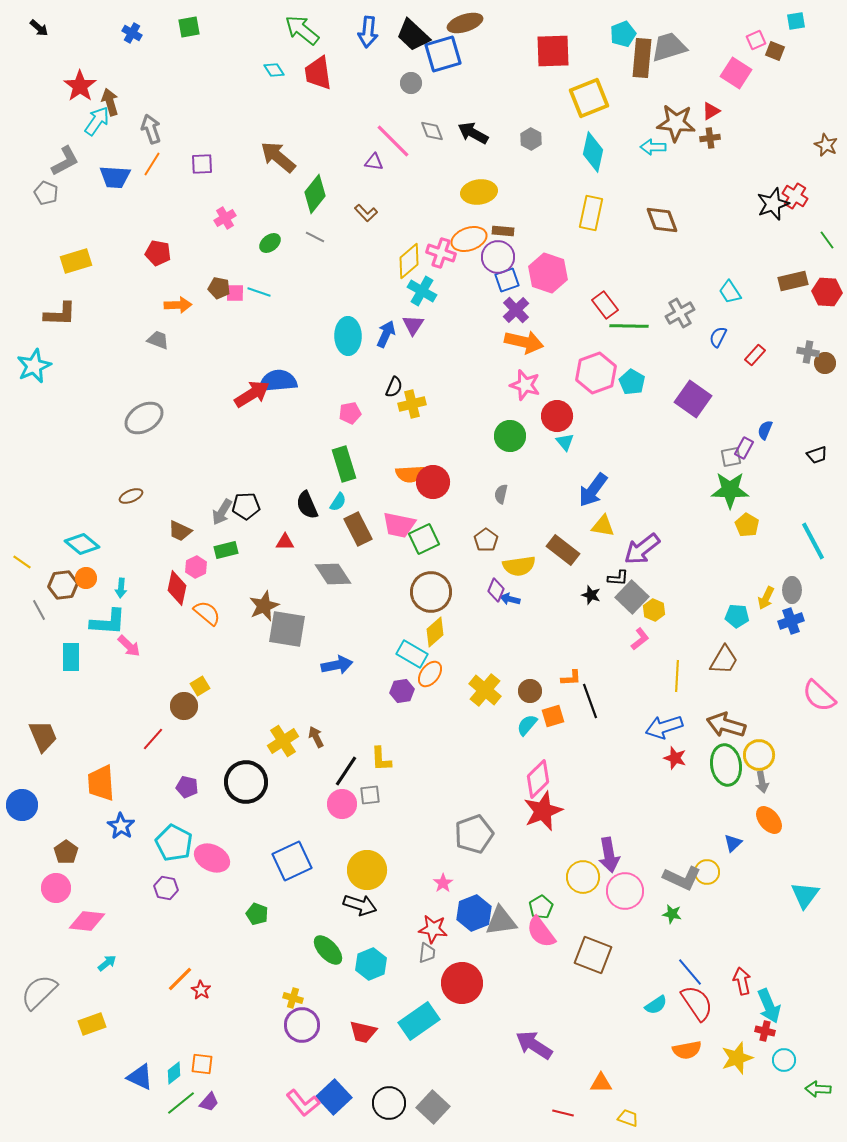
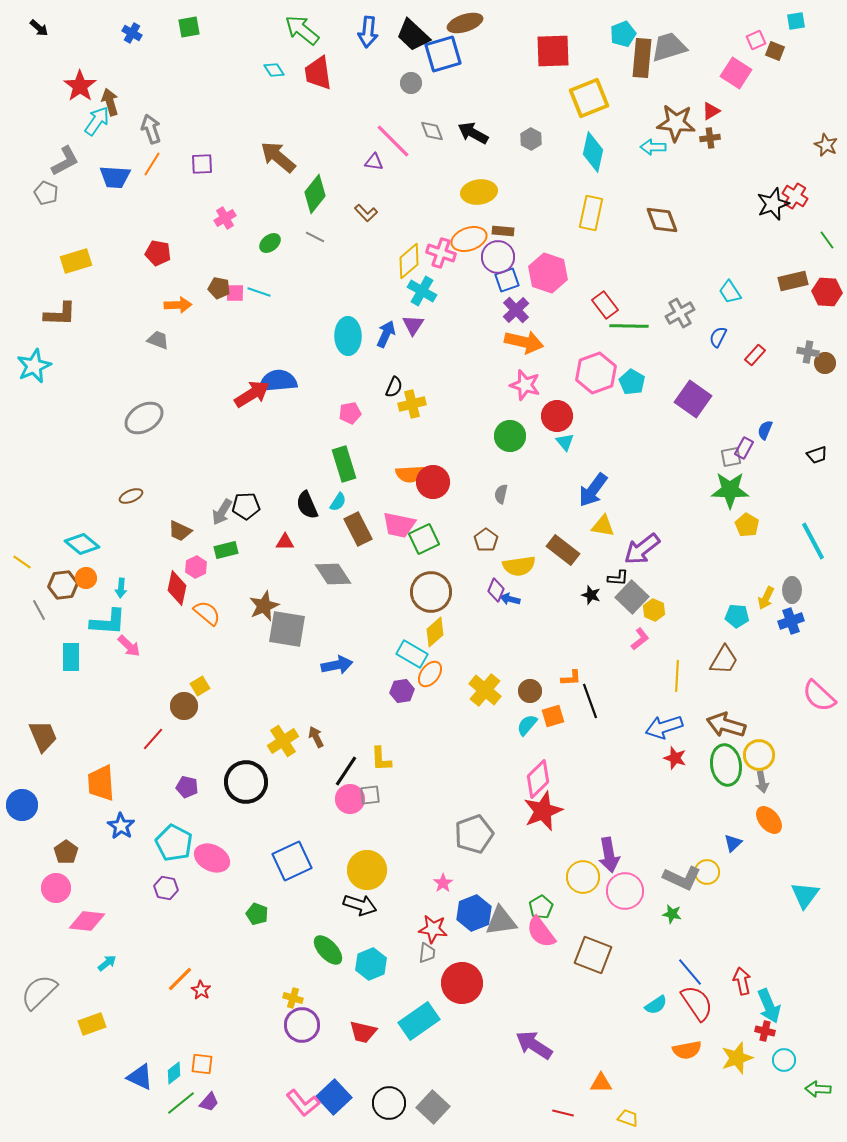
pink circle at (342, 804): moved 8 px right, 5 px up
